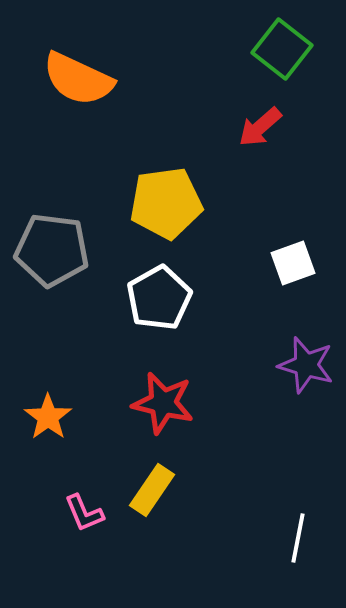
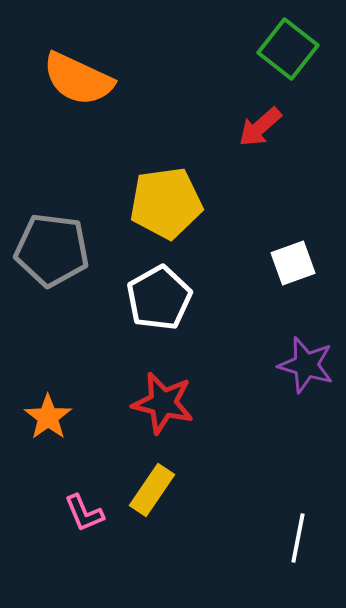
green square: moved 6 px right
